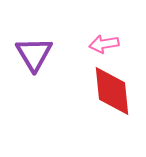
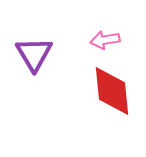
pink arrow: moved 1 px right, 4 px up
